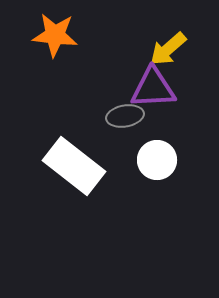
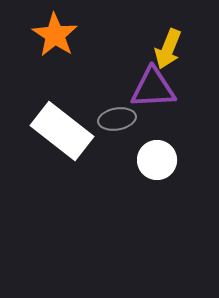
orange star: rotated 27 degrees clockwise
yellow arrow: rotated 27 degrees counterclockwise
gray ellipse: moved 8 px left, 3 px down
white rectangle: moved 12 px left, 35 px up
